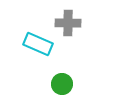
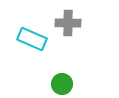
cyan rectangle: moved 6 px left, 5 px up
